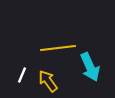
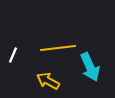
white line: moved 9 px left, 20 px up
yellow arrow: rotated 25 degrees counterclockwise
